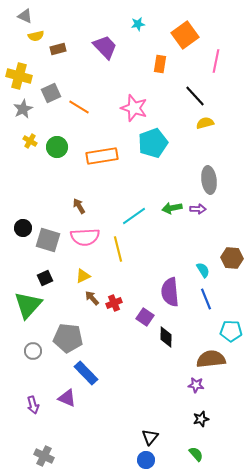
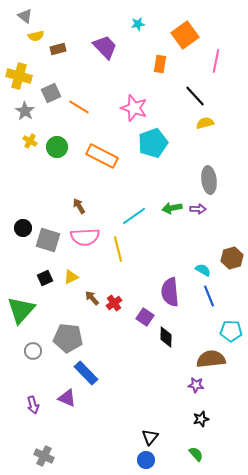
gray triangle at (25, 16): rotated 14 degrees clockwise
gray star at (23, 109): moved 2 px right, 2 px down; rotated 12 degrees counterclockwise
orange rectangle at (102, 156): rotated 36 degrees clockwise
brown hexagon at (232, 258): rotated 20 degrees counterclockwise
cyan semicircle at (203, 270): rotated 28 degrees counterclockwise
yellow triangle at (83, 276): moved 12 px left, 1 px down
blue line at (206, 299): moved 3 px right, 3 px up
red cross at (114, 303): rotated 14 degrees counterclockwise
green triangle at (28, 305): moved 7 px left, 5 px down
